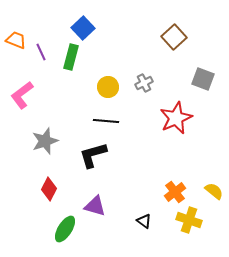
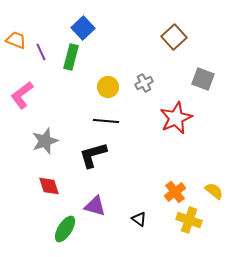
red diamond: moved 3 px up; rotated 45 degrees counterclockwise
black triangle: moved 5 px left, 2 px up
